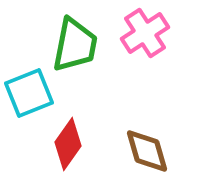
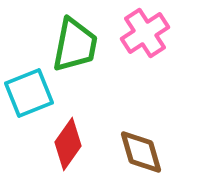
brown diamond: moved 6 px left, 1 px down
